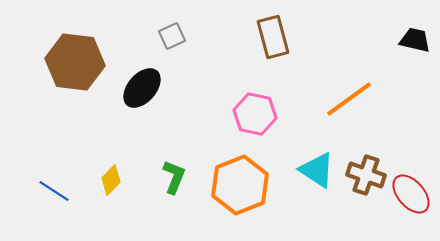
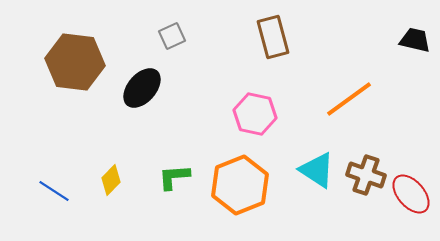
green L-shape: rotated 116 degrees counterclockwise
